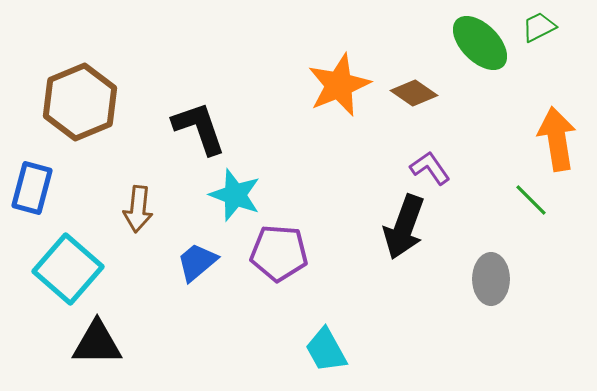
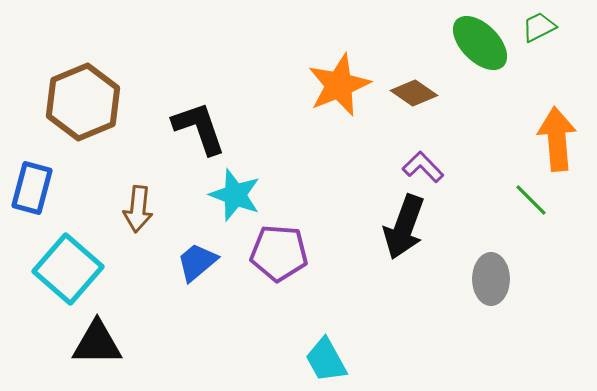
brown hexagon: moved 3 px right
orange arrow: rotated 4 degrees clockwise
purple L-shape: moved 7 px left, 1 px up; rotated 9 degrees counterclockwise
cyan trapezoid: moved 10 px down
